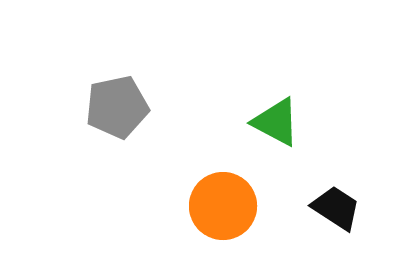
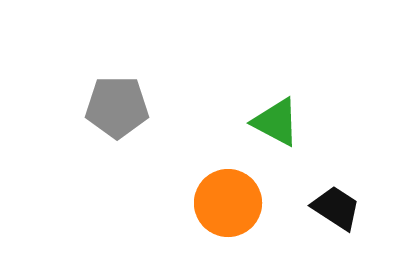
gray pentagon: rotated 12 degrees clockwise
orange circle: moved 5 px right, 3 px up
